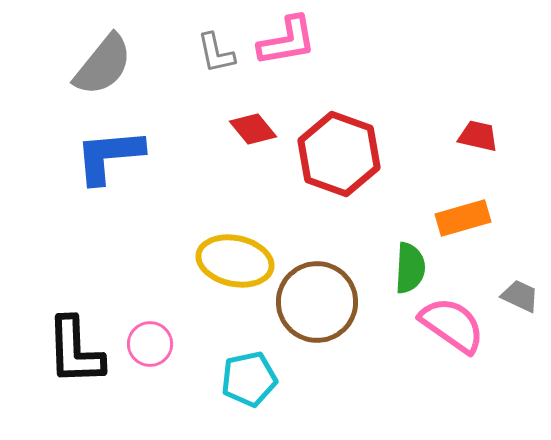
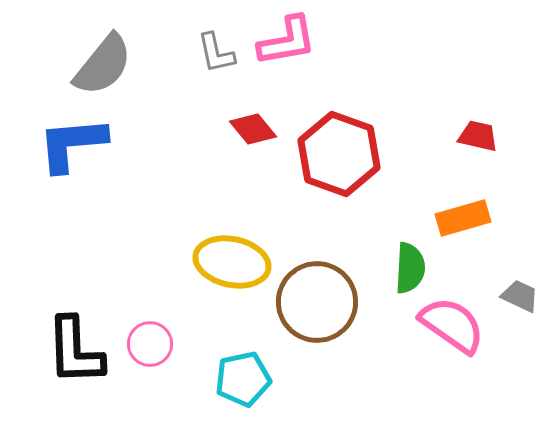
blue L-shape: moved 37 px left, 12 px up
yellow ellipse: moved 3 px left, 1 px down
cyan pentagon: moved 6 px left
